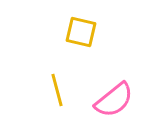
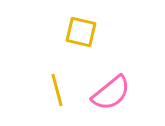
pink semicircle: moved 3 px left, 7 px up
